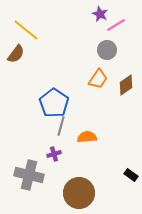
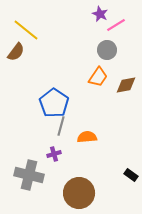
brown semicircle: moved 2 px up
orange trapezoid: moved 2 px up
brown diamond: rotated 25 degrees clockwise
